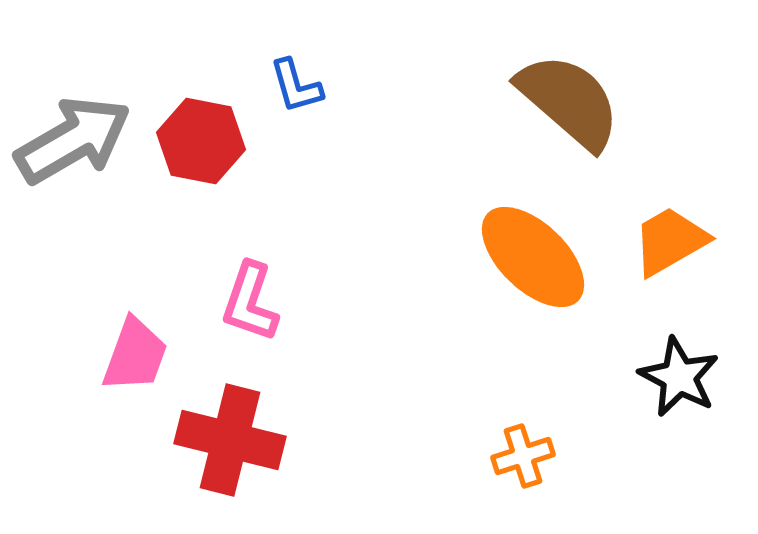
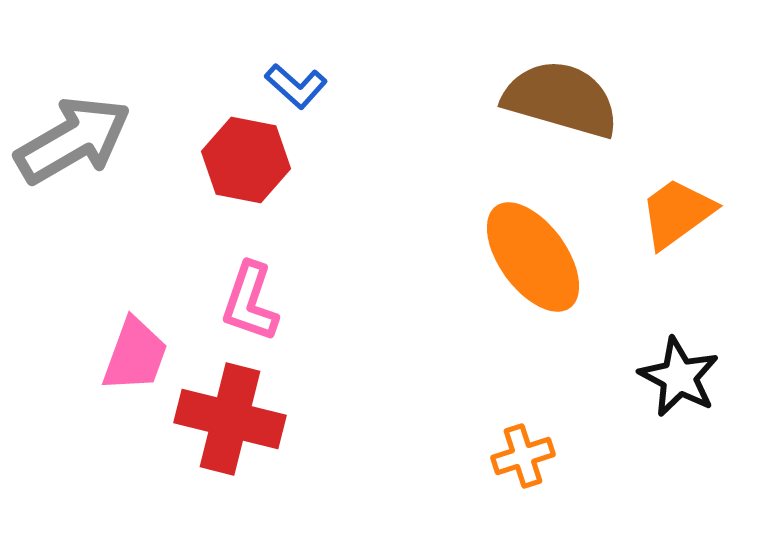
blue L-shape: rotated 32 degrees counterclockwise
brown semicircle: moved 8 px left, 2 px up; rotated 25 degrees counterclockwise
red hexagon: moved 45 px right, 19 px down
orange trapezoid: moved 7 px right, 28 px up; rotated 6 degrees counterclockwise
orange ellipse: rotated 10 degrees clockwise
red cross: moved 21 px up
